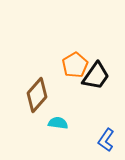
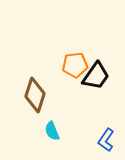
orange pentagon: rotated 25 degrees clockwise
brown diamond: moved 2 px left; rotated 24 degrees counterclockwise
cyan semicircle: moved 6 px left, 8 px down; rotated 120 degrees counterclockwise
